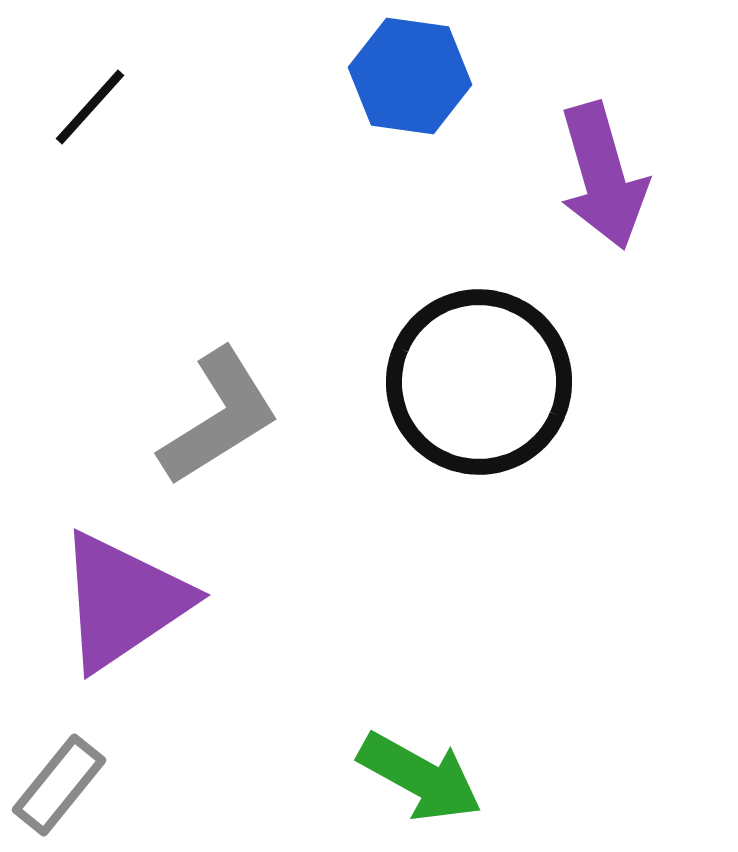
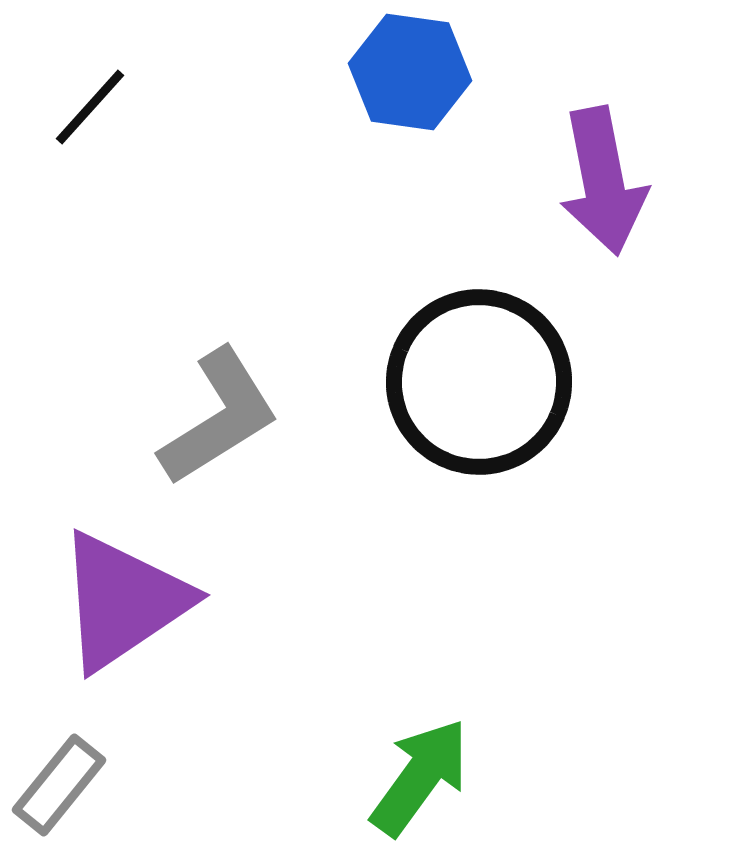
blue hexagon: moved 4 px up
purple arrow: moved 5 px down; rotated 5 degrees clockwise
green arrow: rotated 83 degrees counterclockwise
